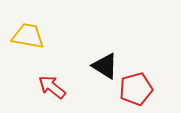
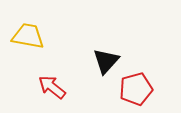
black triangle: moved 1 px right, 5 px up; rotated 40 degrees clockwise
